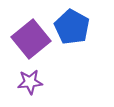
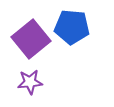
blue pentagon: rotated 24 degrees counterclockwise
